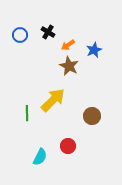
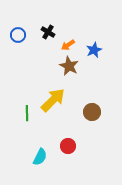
blue circle: moved 2 px left
brown circle: moved 4 px up
